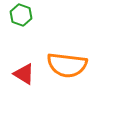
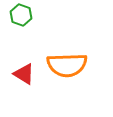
orange semicircle: rotated 9 degrees counterclockwise
